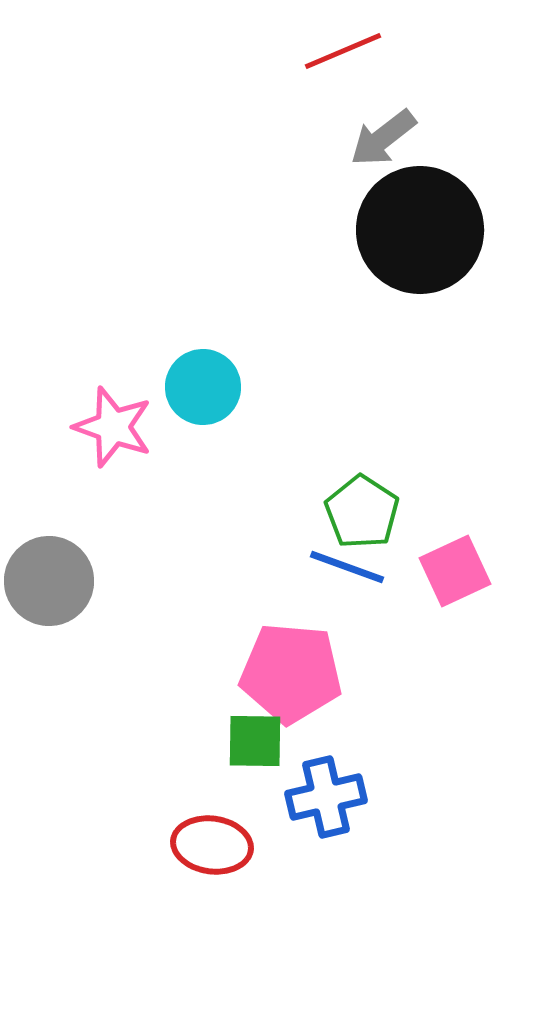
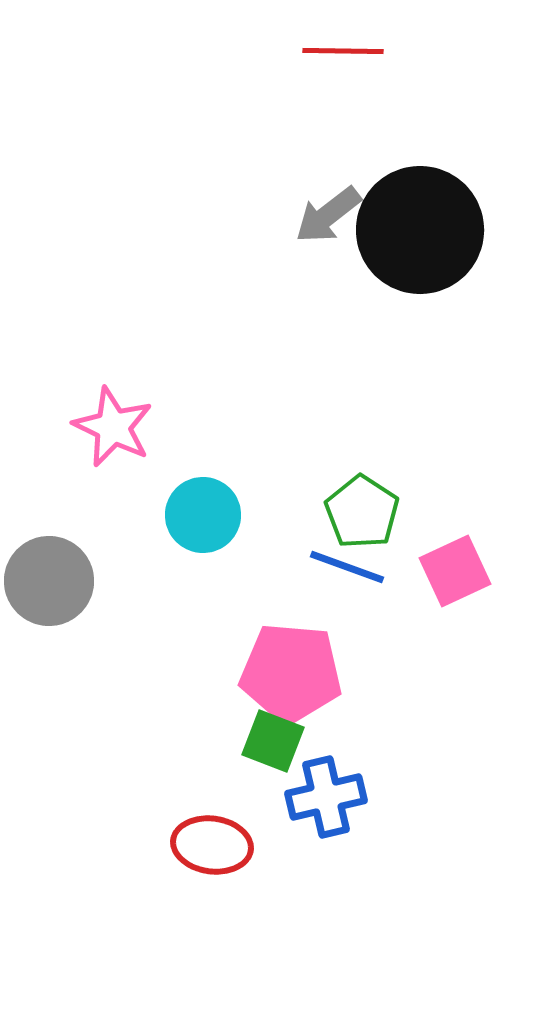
red line: rotated 24 degrees clockwise
gray arrow: moved 55 px left, 77 px down
cyan circle: moved 128 px down
pink star: rotated 6 degrees clockwise
green square: moved 18 px right; rotated 20 degrees clockwise
